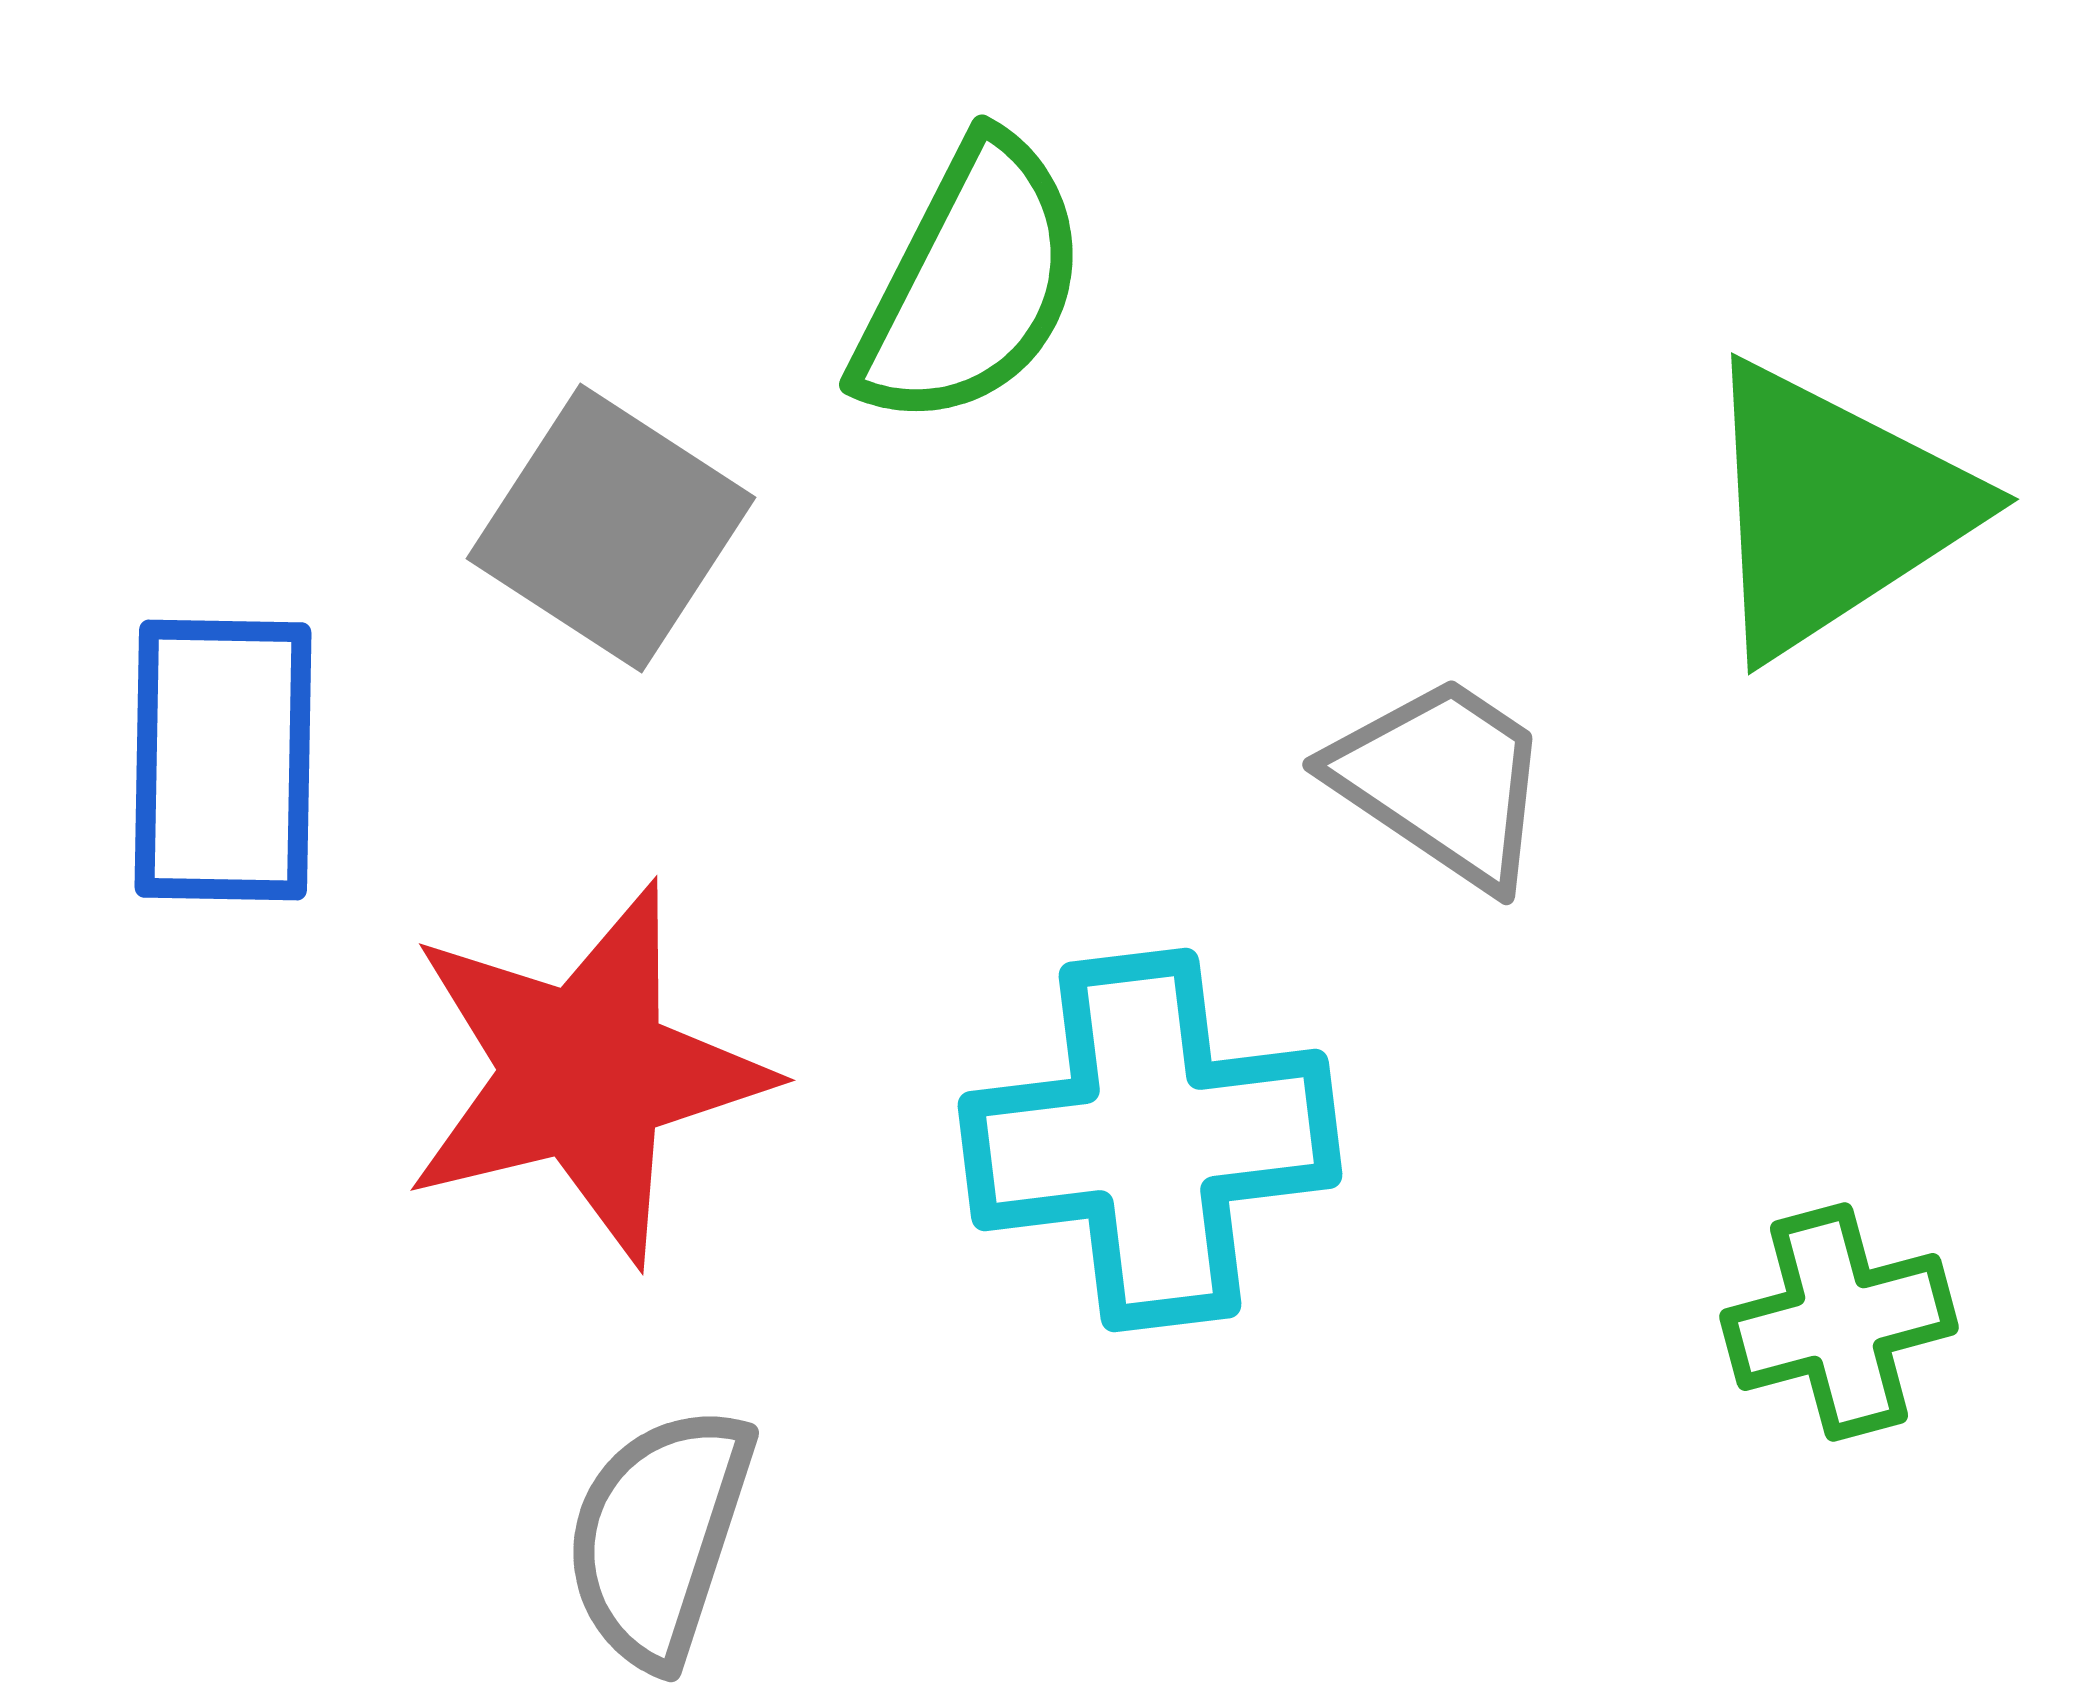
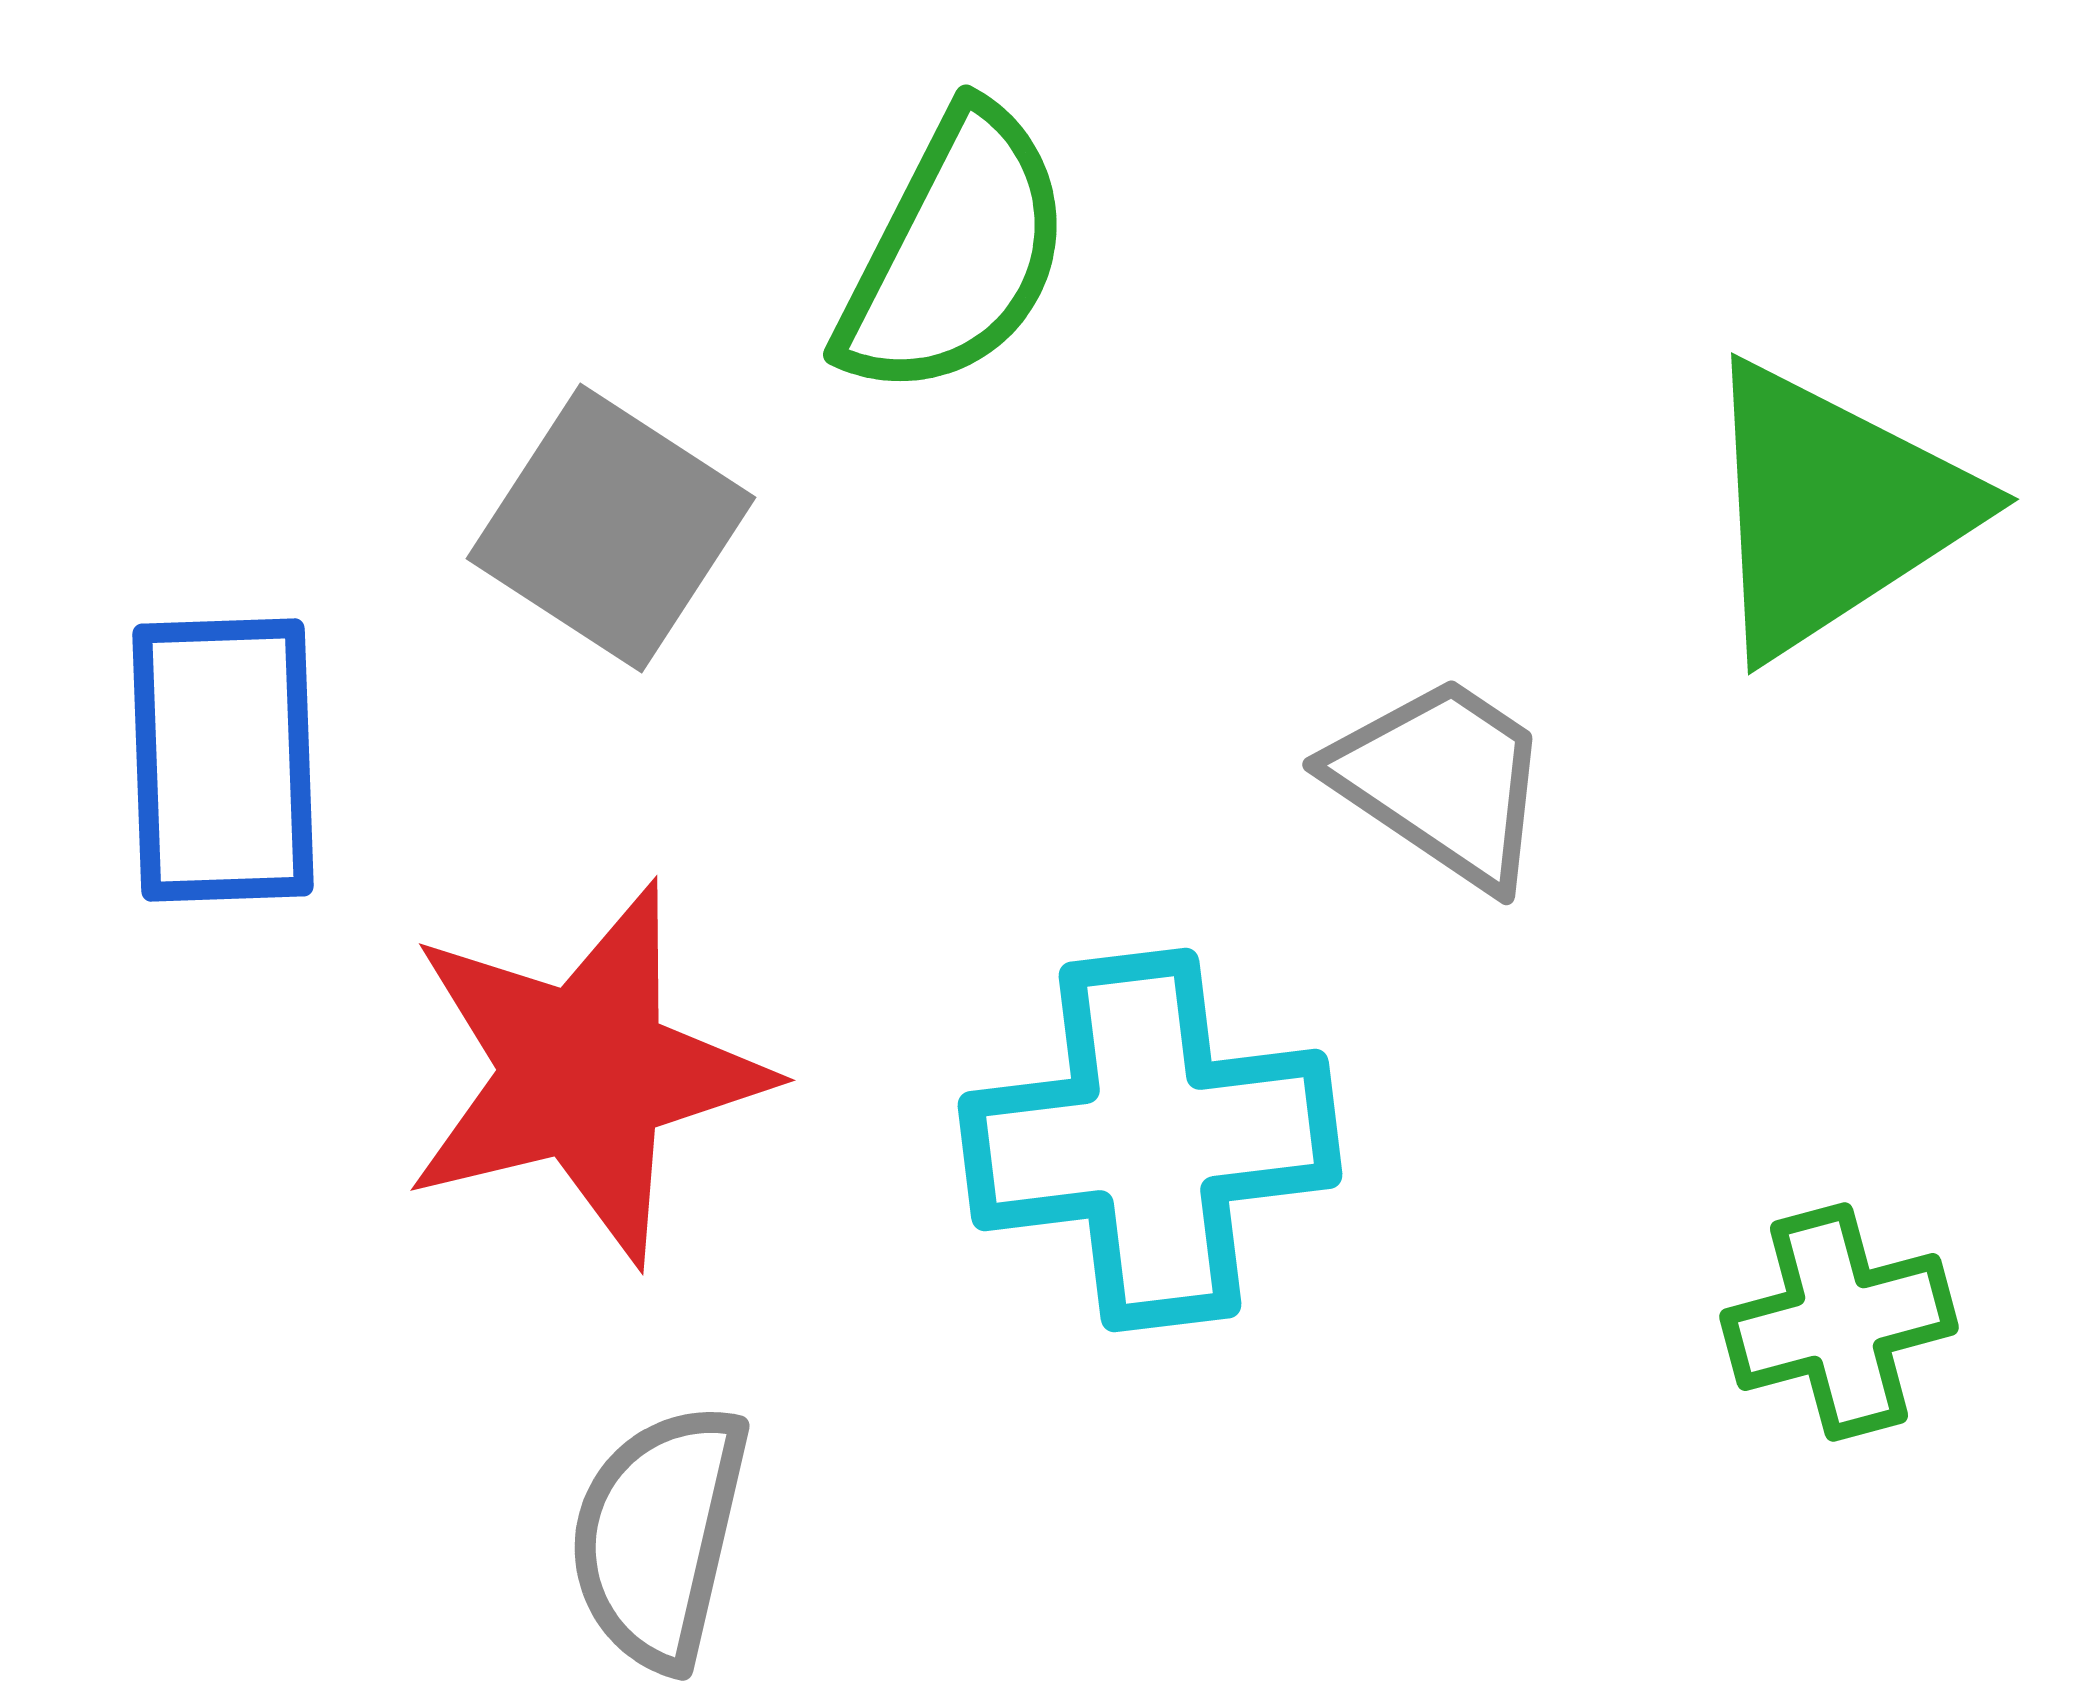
green semicircle: moved 16 px left, 30 px up
blue rectangle: rotated 3 degrees counterclockwise
gray semicircle: rotated 5 degrees counterclockwise
